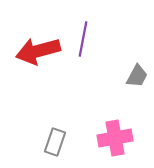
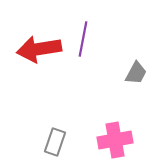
red arrow: moved 1 px right, 2 px up; rotated 6 degrees clockwise
gray trapezoid: moved 1 px left, 3 px up
pink cross: moved 2 px down
